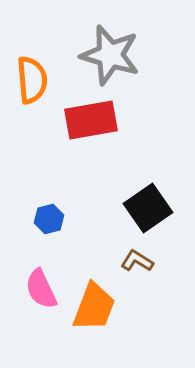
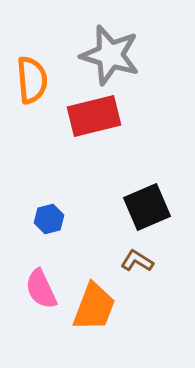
red rectangle: moved 3 px right, 4 px up; rotated 4 degrees counterclockwise
black square: moved 1 px left, 1 px up; rotated 12 degrees clockwise
